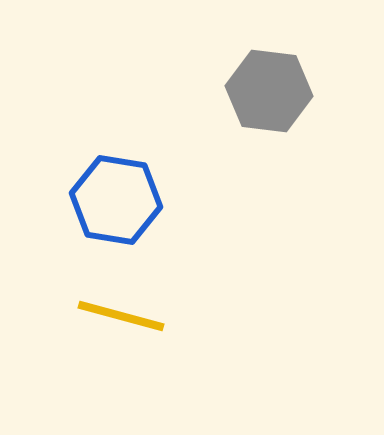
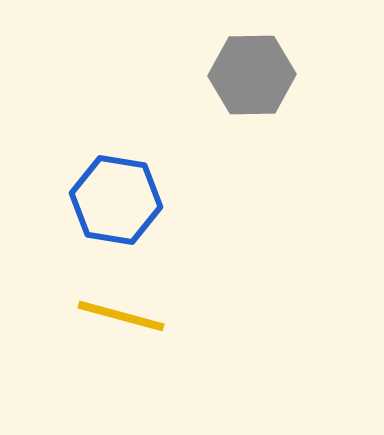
gray hexagon: moved 17 px left, 16 px up; rotated 8 degrees counterclockwise
